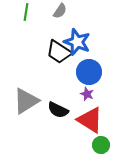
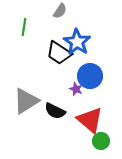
green line: moved 2 px left, 15 px down
blue star: rotated 12 degrees clockwise
black trapezoid: moved 1 px down
blue circle: moved 1 px right, 4 px down
purple star: moved 11 px left, 5 px up
black semicircle: moved 3 px left, 1 px down
red triangle: rotated 8 degrees clockwise
green circle: moved 4 px up
